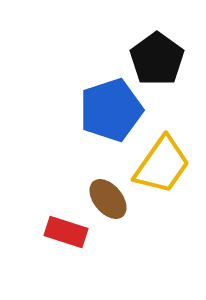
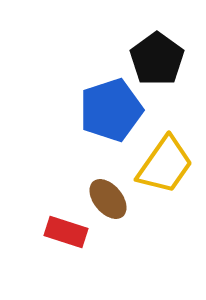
yellow trapezoid: moved 3 px right
